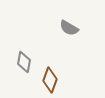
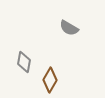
brown diamond: rotated 10 degrees clockwise
